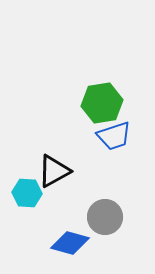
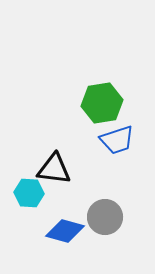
blue trapezoid: moved 3 px right, 4 px down
black triangle: moved 2 px up; rotated 36 degrees clockwise
cyan hexagon: moved 2 px right
blue diamond: moved 5 px left, 12 px up
